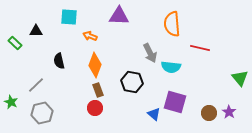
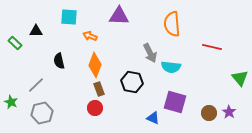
red line: moved 12 px right, 1 px up
brown rectangle: moved 1 px right, 1 px up
blue triangle: moved 1 px left, 4 px down; rotated 16 degrees counterclockwise
